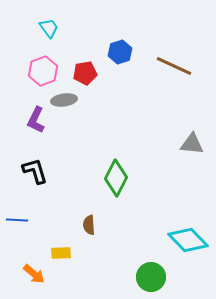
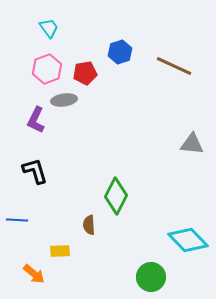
pink hexagon: moved 4 px right, 2 px up
green diamond: moved 18 px down
yellow rectangle: moved 1 px left, 2 px up
